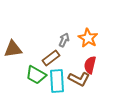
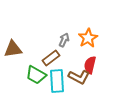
orange star: rotated 12 degrees clockwise
brown L-shape: moved 2 px up
